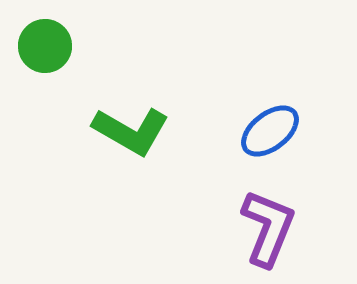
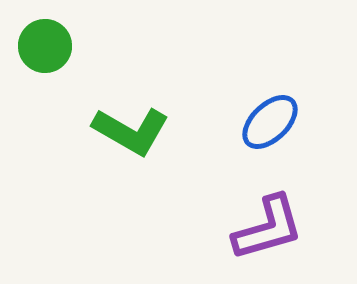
blue ellipse: moved 9 px up; rotated 6 degrees counterclockwise
purple L-shape: rotated 52 degrees clockwise
